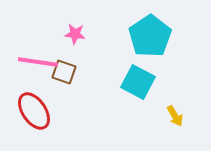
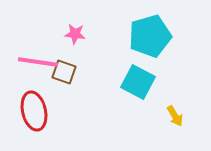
cyan pentagon: rotated 18 degrees clockwise
red ellipse: rotated 21 degrees clockwise
